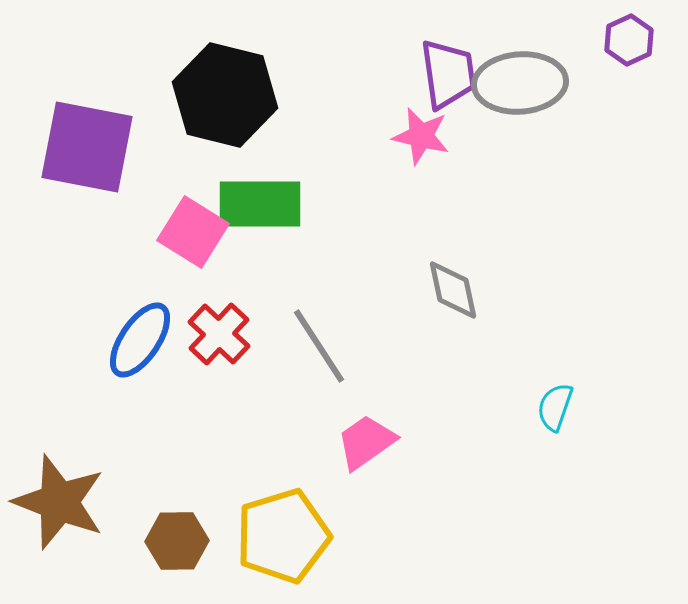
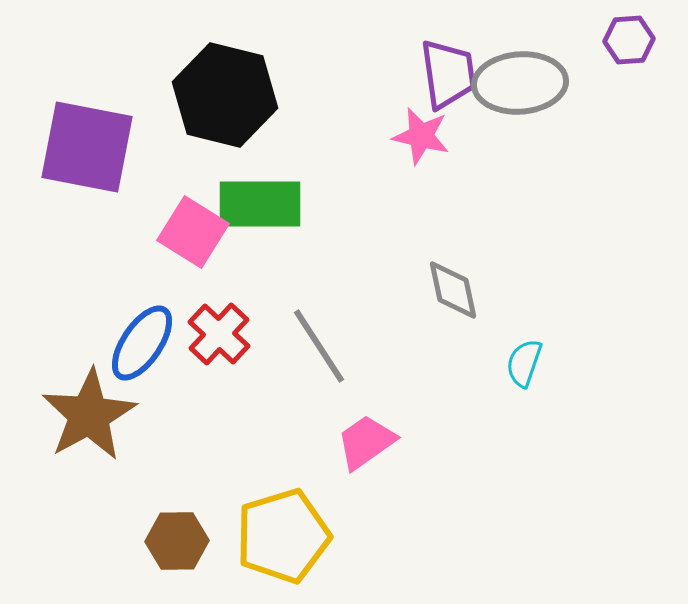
purple hexagon: rotated 21 degrees clockwise
blue ellipse: moved 2 px right, 3 px down
cyan semicircle: moved 31 px left, 44 px up
brown star: moved 30 px right, 87 px up; rotated 22 degrees clockwise
